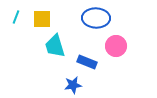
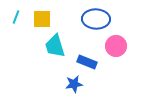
blue ellipse: moved 1 px down
blue star: moved 1 px right, 1 px up
